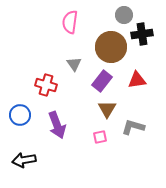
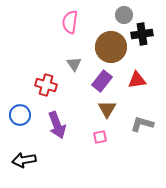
gray L-shape: moved 9 px right, 3 px up
